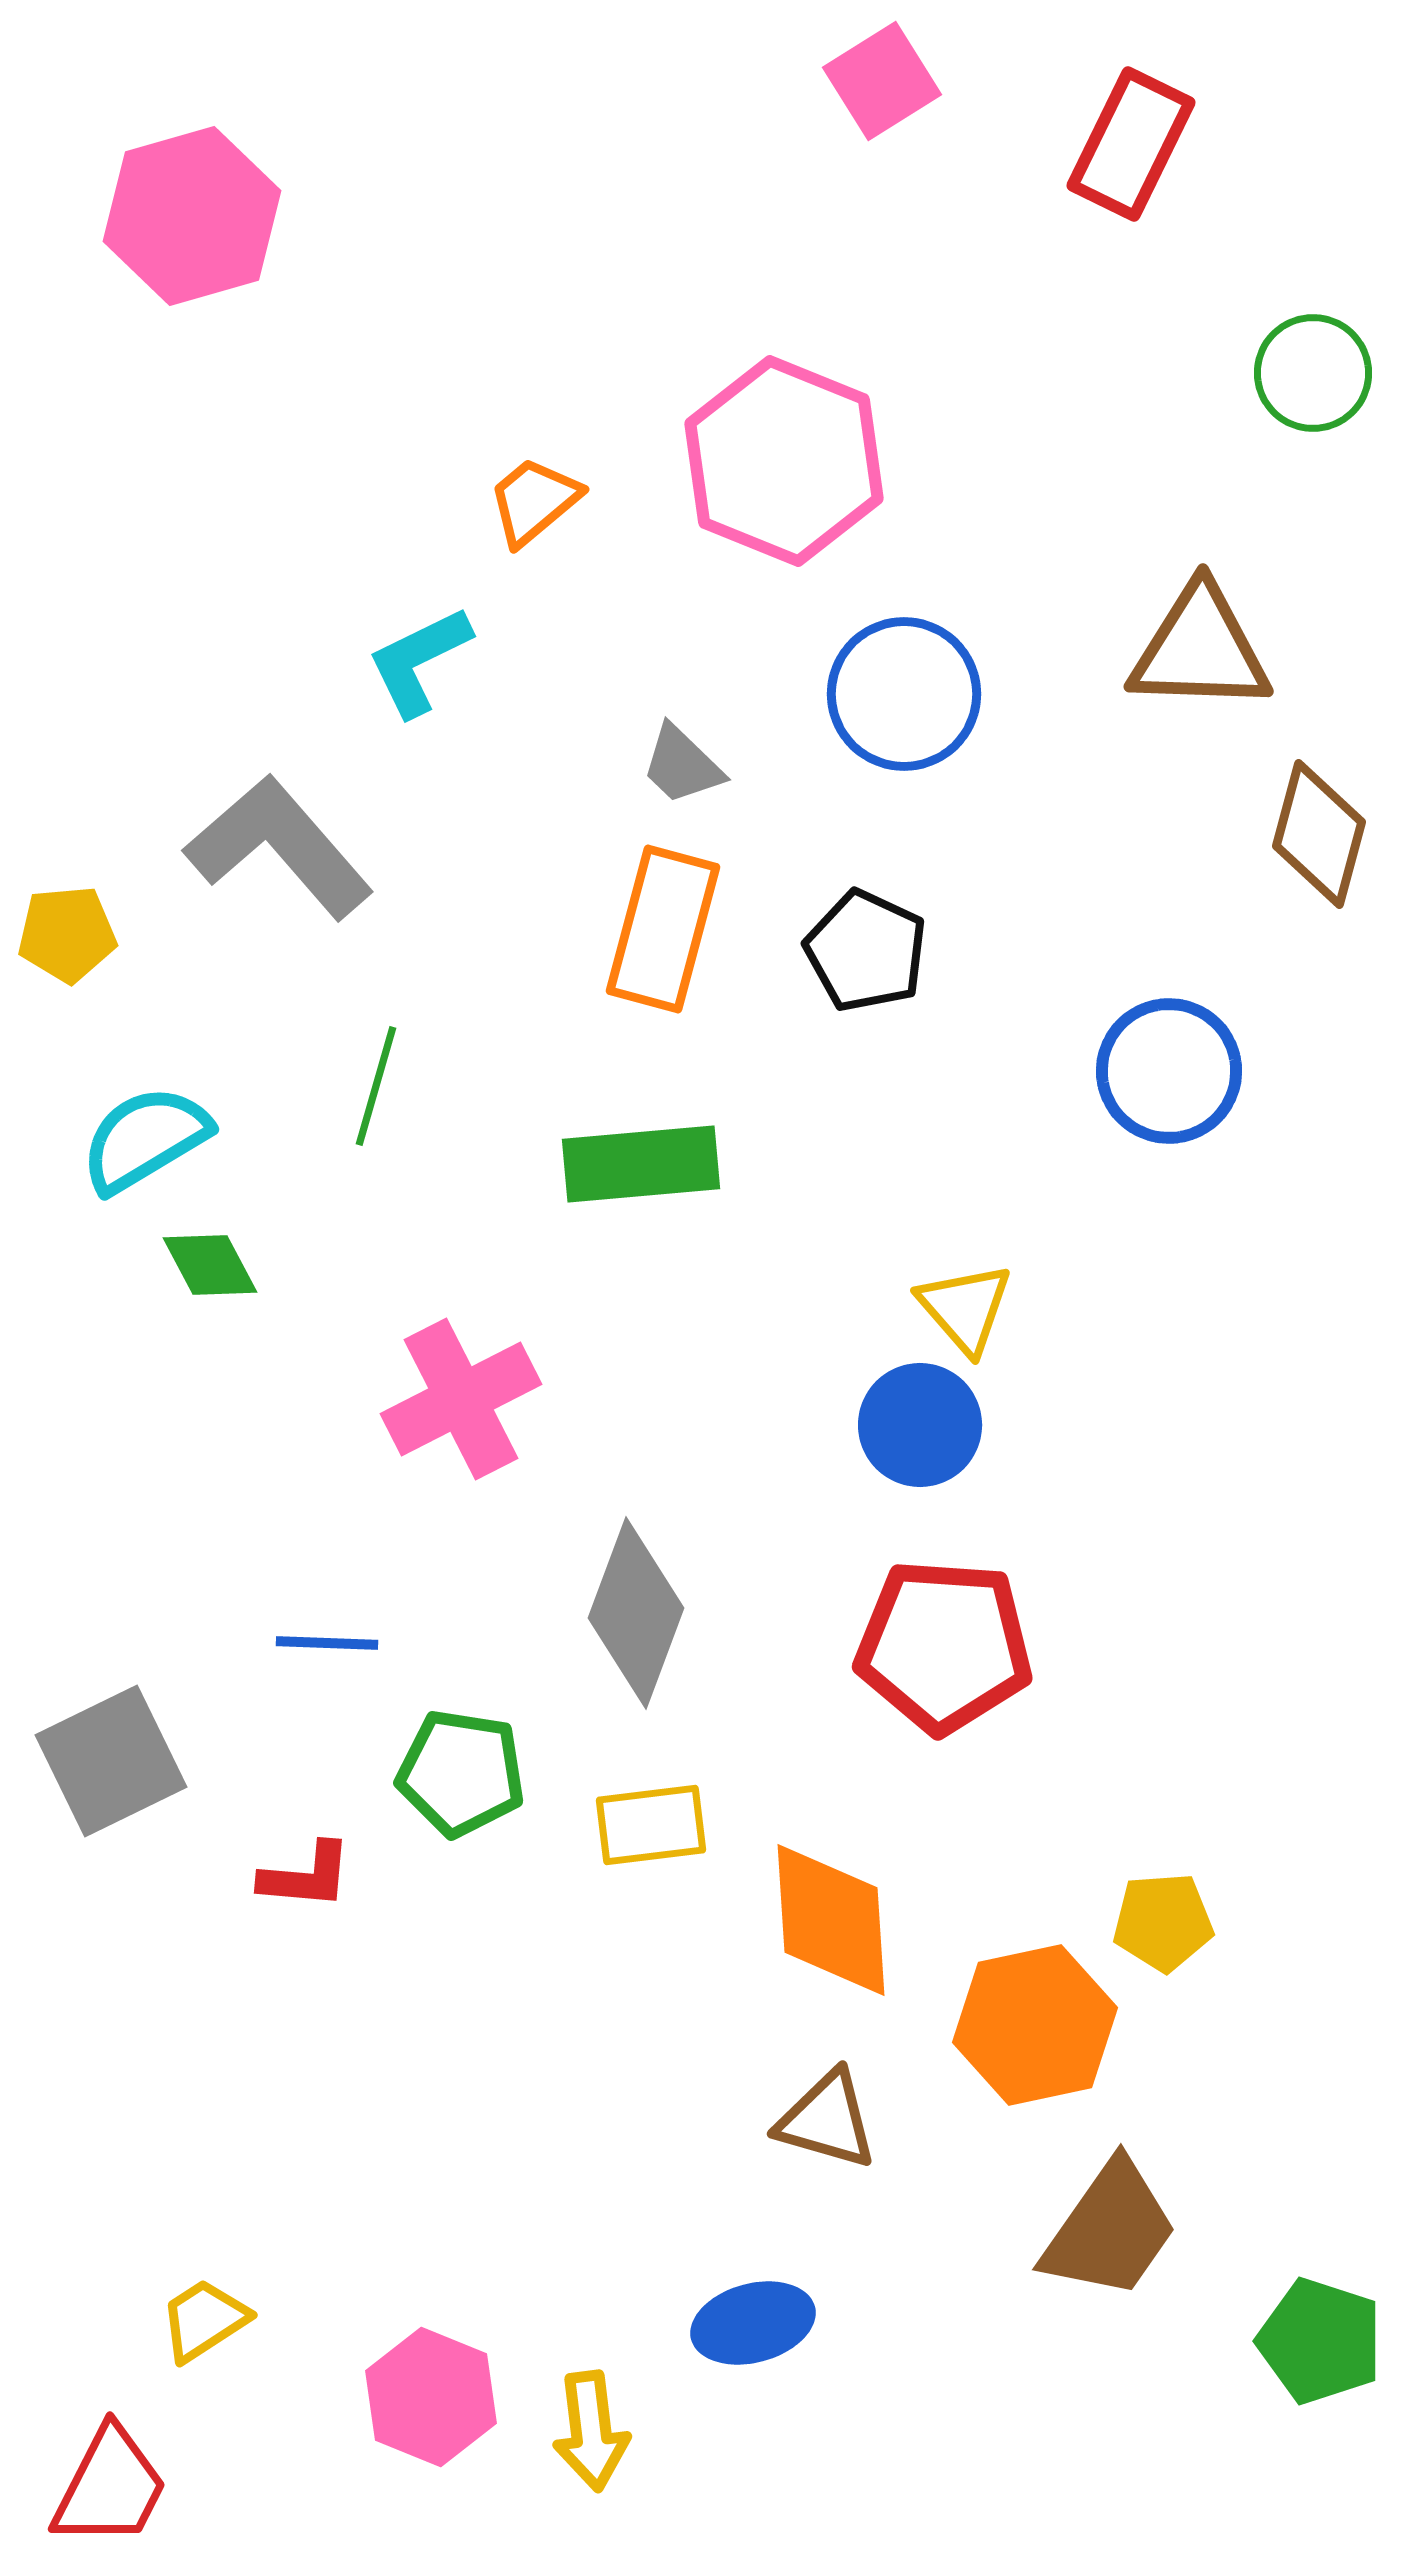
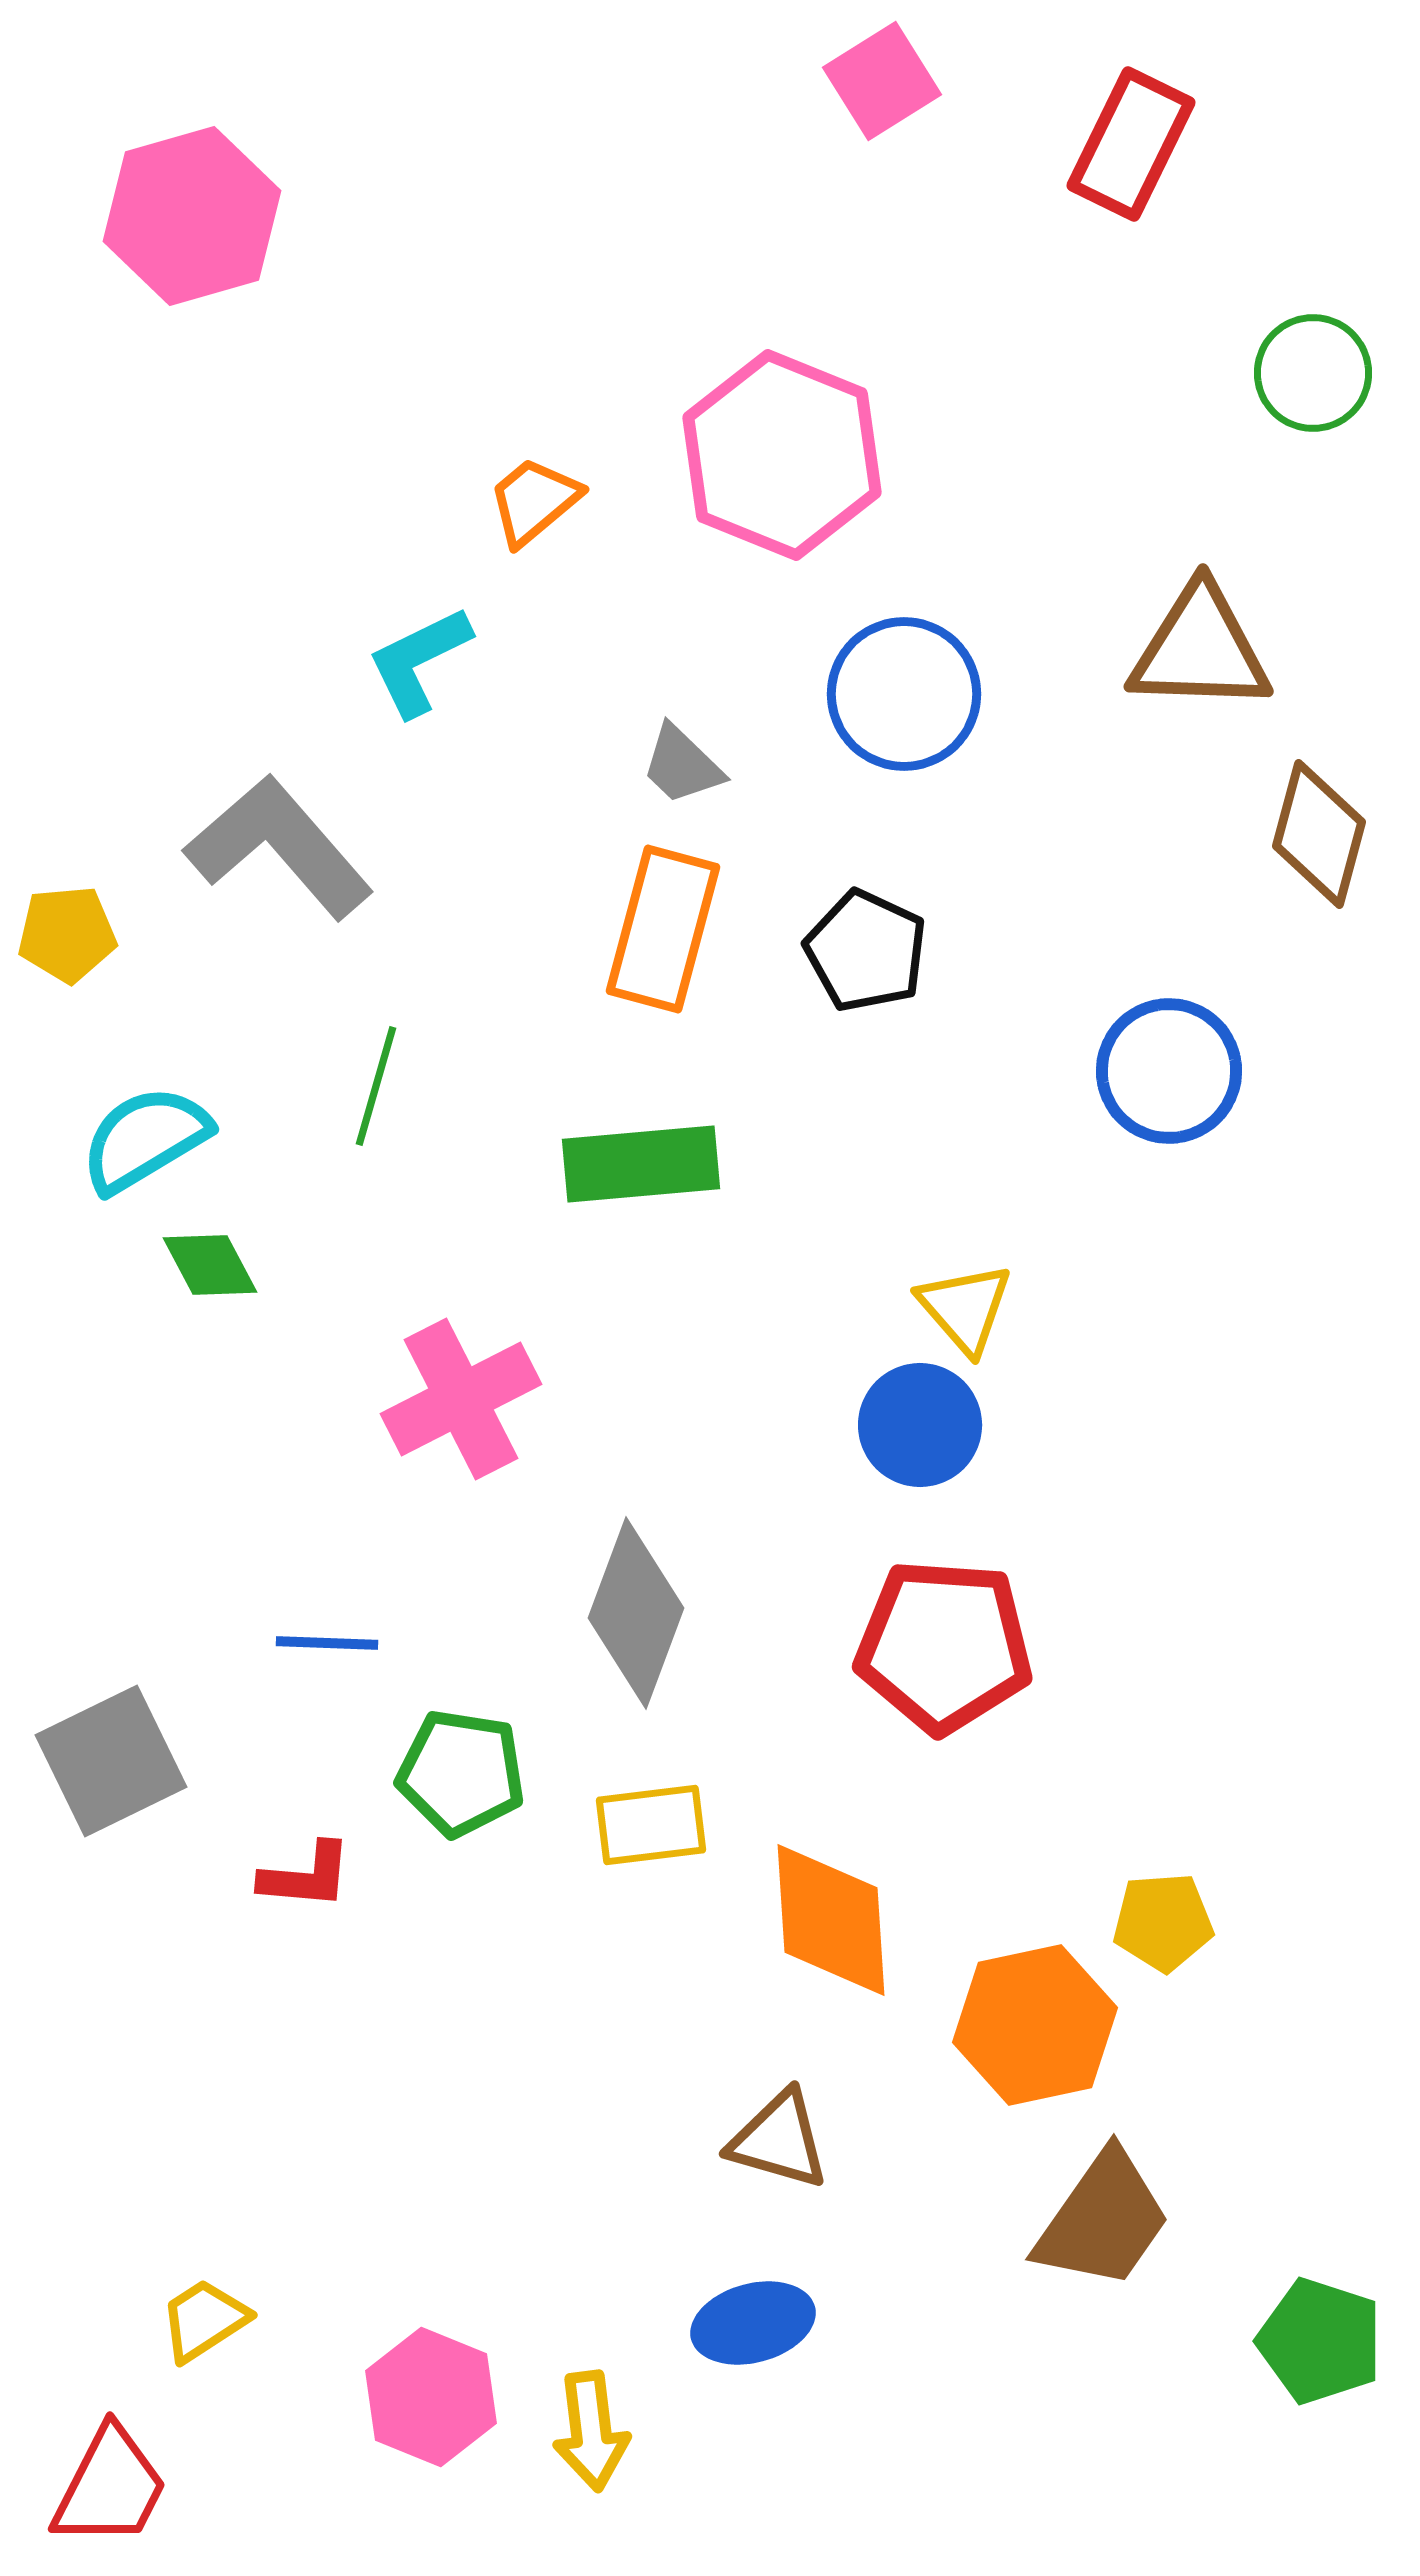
pink hexagon at (784, 461): moved 2 px left, 6 px up
brown triangle at (827, 2120): moved 48 px left, 20 px down
brown trapezoid at (1110, 2230): moved 7 px left, 10 px up
